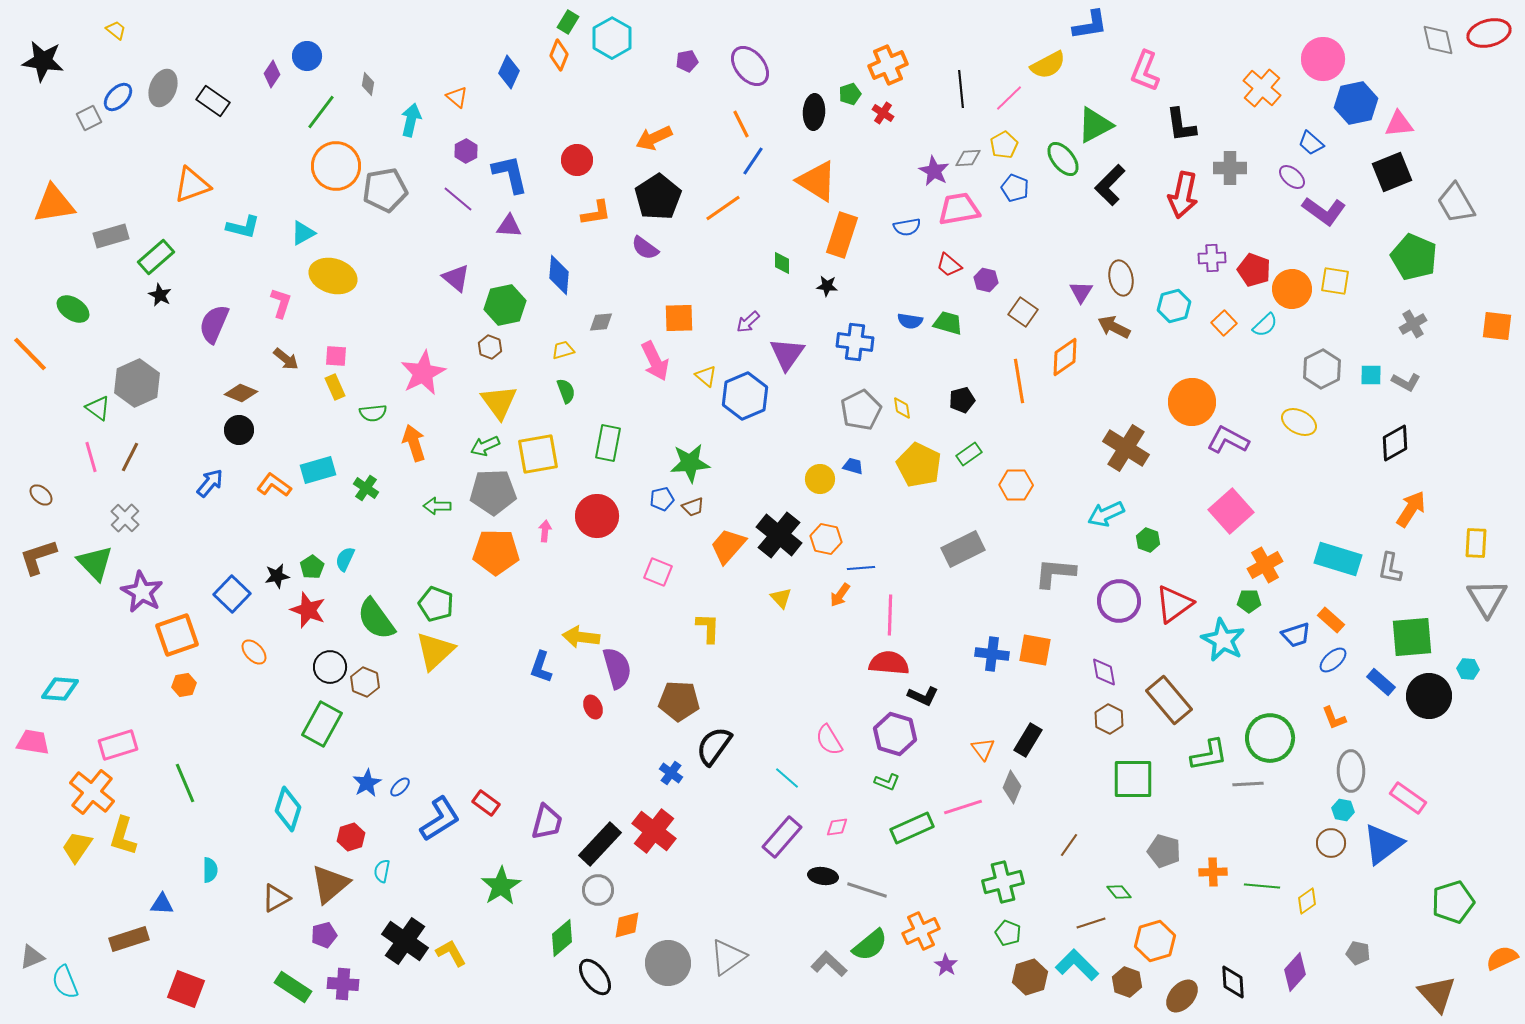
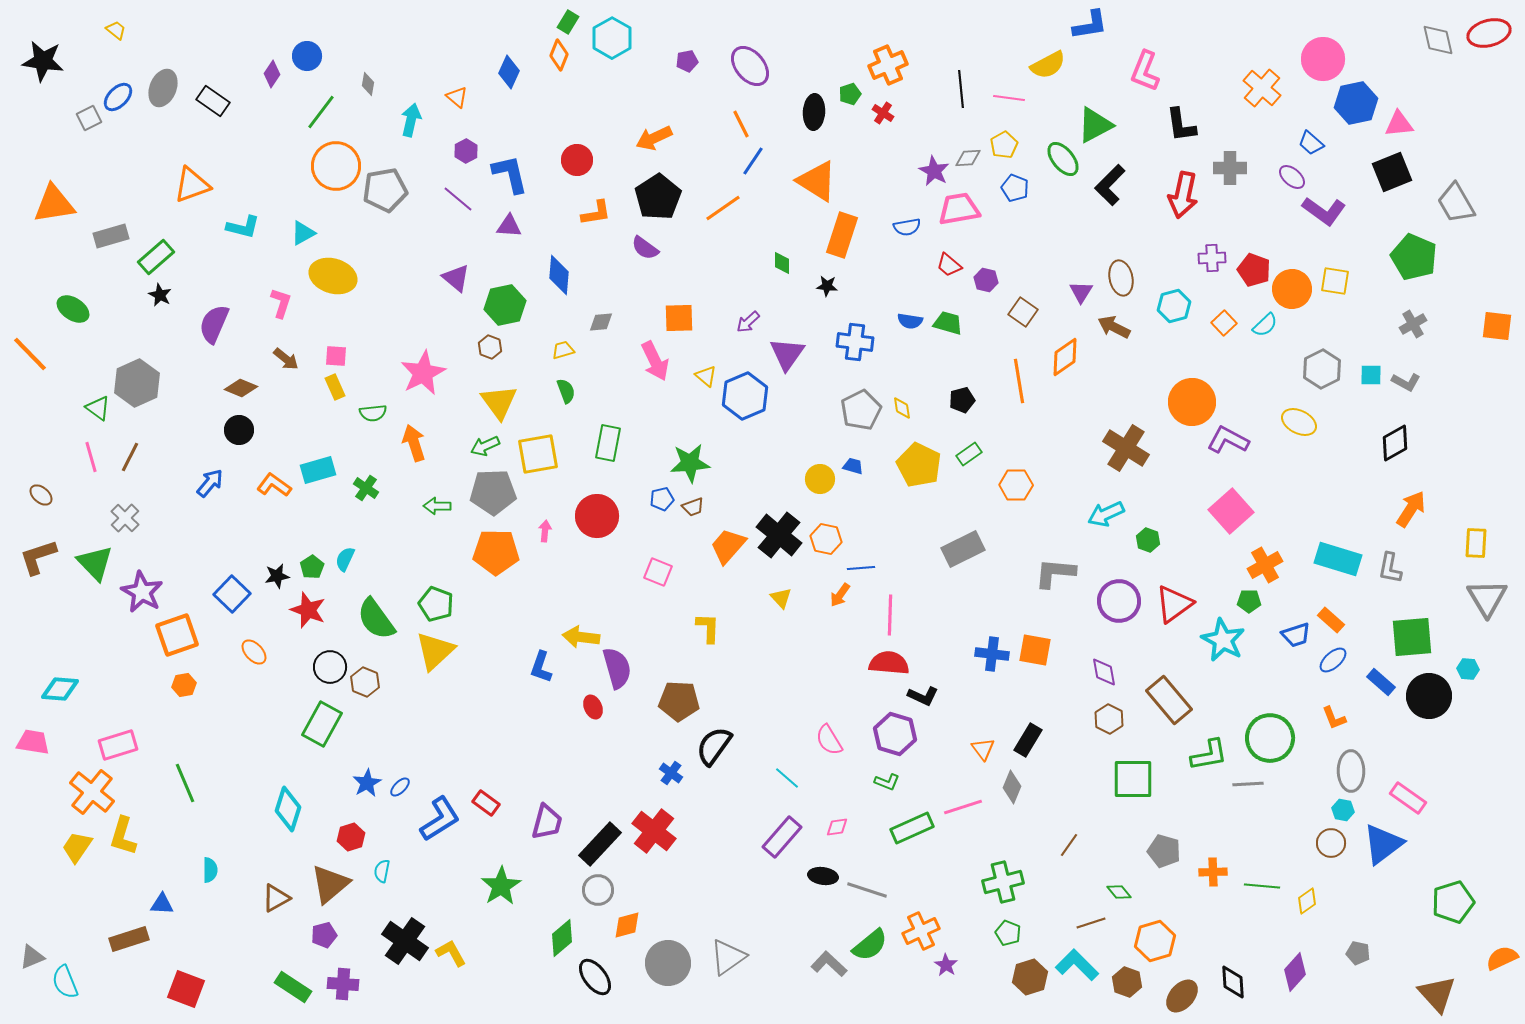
pink line at (1009, 98): rotated 52 degrees clockwise
brown diamond at (241, 393): moved 5 px up
